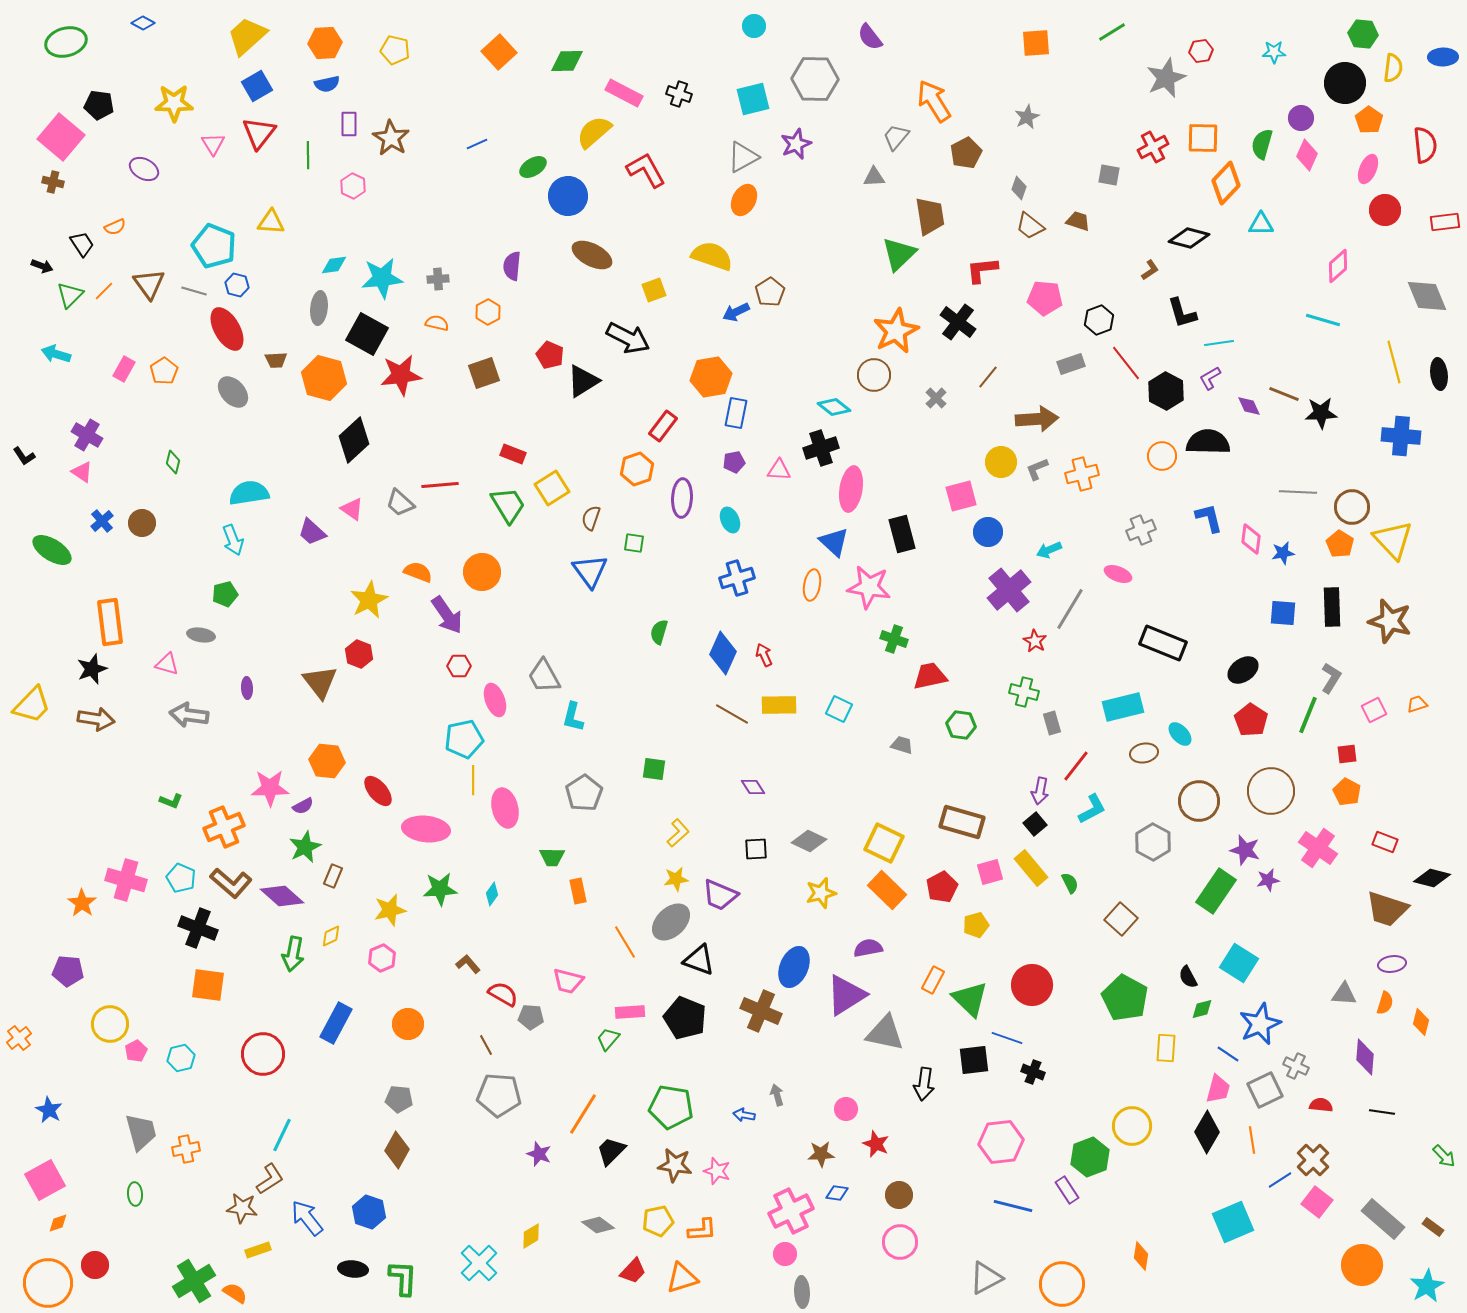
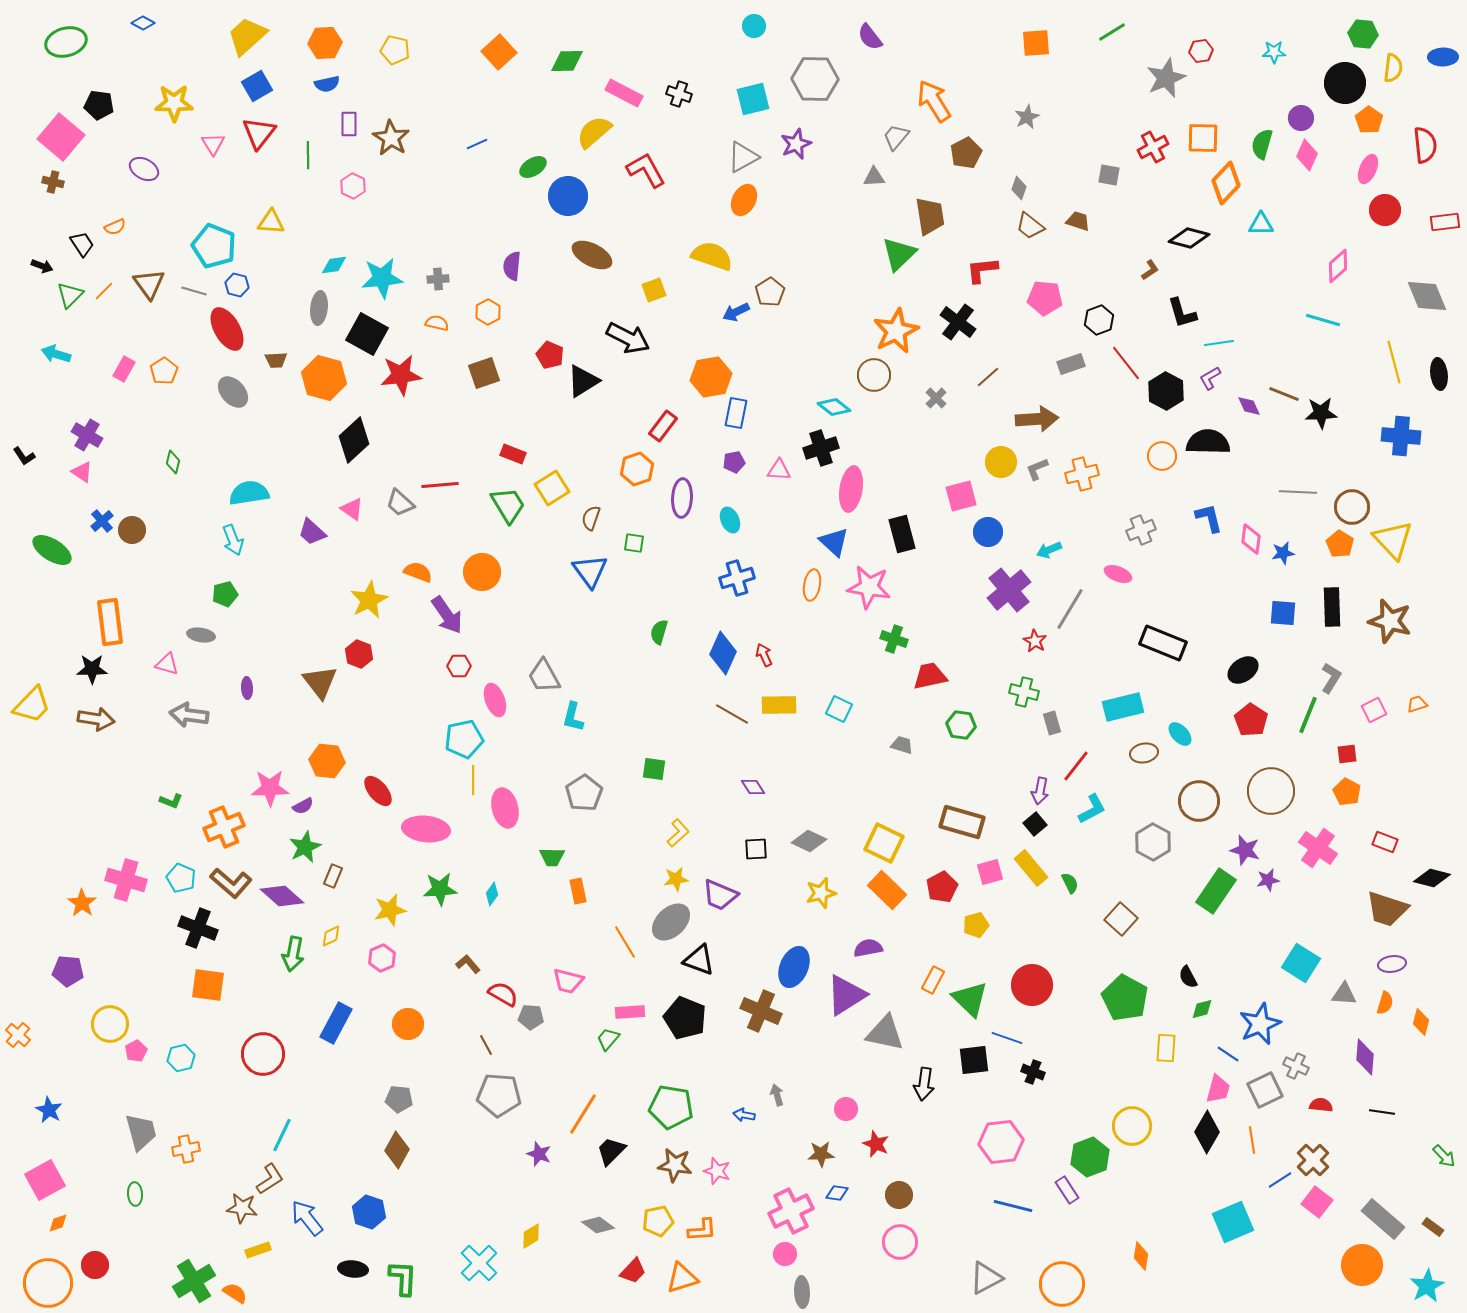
brown line at (988, 377): rotated 10 degrees clockwise
brown circle at (142, 523): moved 10 px left, 7 px down
black star at (92, 669): rotated 20 degrees clockwise
cyan square at (1239, 963): moved 62 px right
orange cross at (19, 1038): moved 1 px left, 3 px up; rotated 10 degrees counterclockwise
